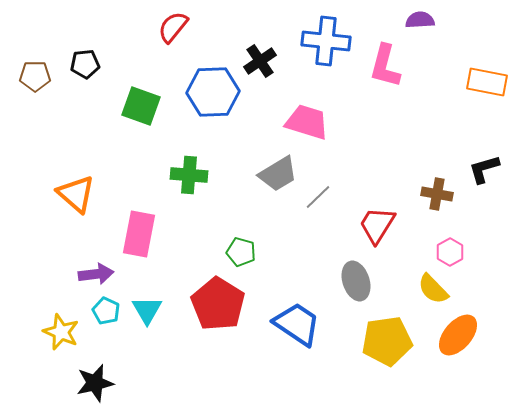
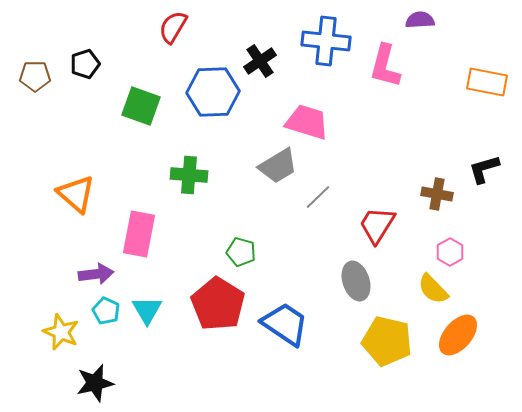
red semicircle: rotated 8 degrees counterclockwise
black pentagon: rotated 12 degrees counterclockwise
gray trapezoid: moved 8 px up
blue trapezoid: moved 12 px left
yellow pentagon: rotated 21 degrees clockwise
